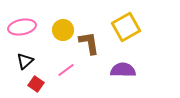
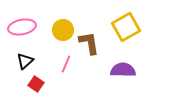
pink line: moved 6 px up; rotated 30 degrees counterclockwise
